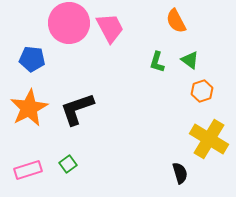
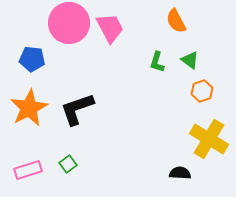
black semicircle: rotated 70 degrees counterclockwise
